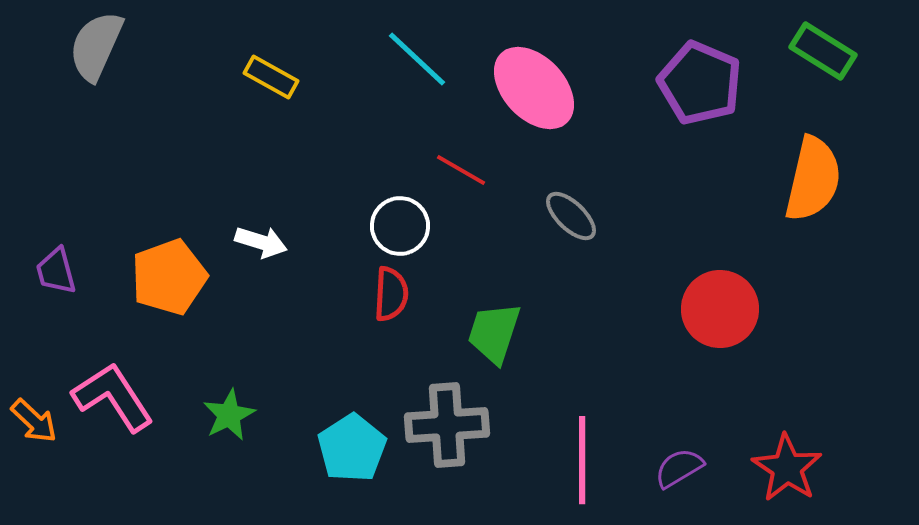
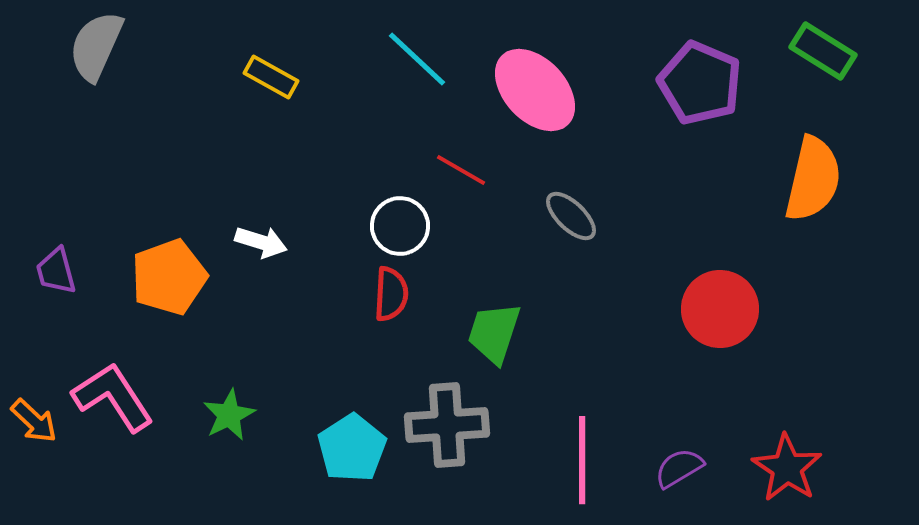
pink ellipse: moved 1 px right, 2 px down
